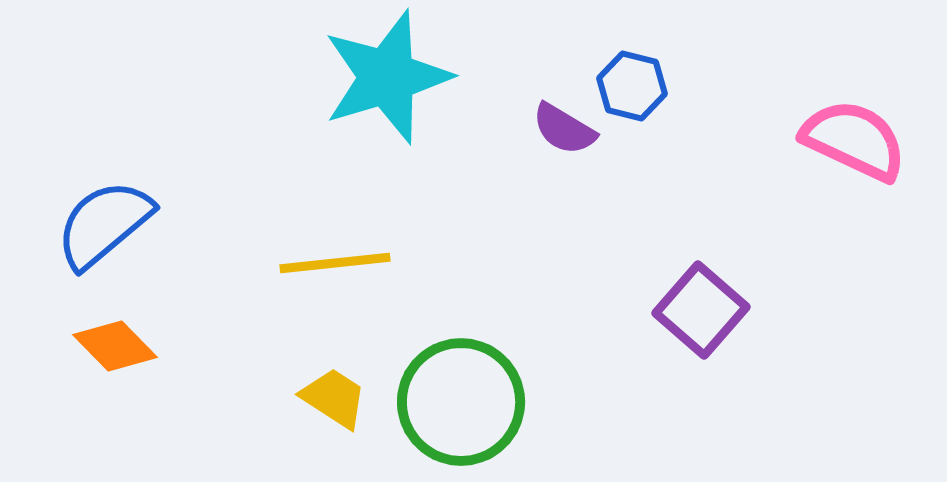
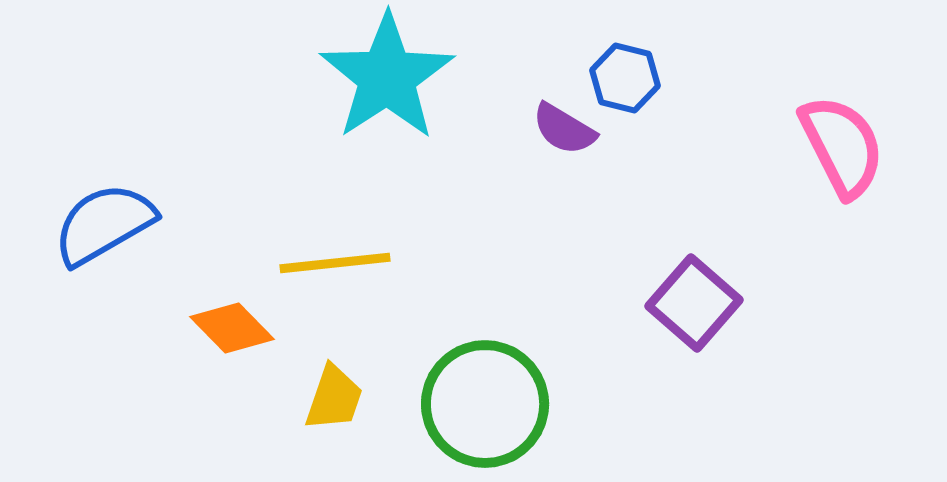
cyan star: rotated 16 degrees counterclockwise
blue hexagon: moved 7 px left, 8 px up
pink semicircle: moved 12 px left, 6 px down; rotated 38 degrees clockwise
blue semicircle: rotated 10 degrees clockwise
purple square: moved 7 px left, 7 px up
orange diamond: moved 117 px right, 18 px up
yellow trapezoid: rotated 76 degrees clockwise
green circle: moved 24 px right, 2 px down
